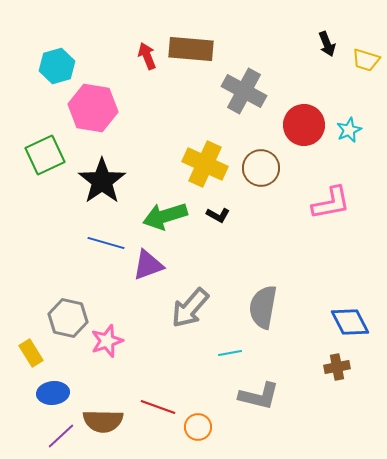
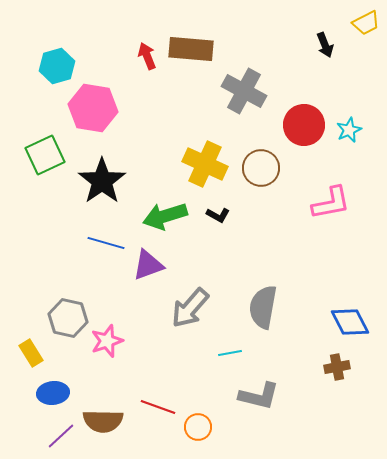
black arrow: moved 2 px left, 1 px down
yellow trapezoid: moved 37 px up; rotated 44 degrees counterclockwise
